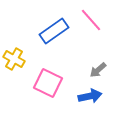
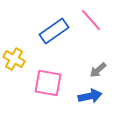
pink square: rotated 16 degrees counterclockwise
